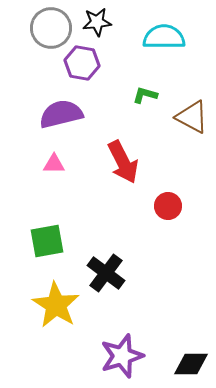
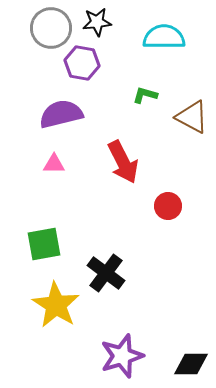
green square: moved 3 px left, 3 px down
